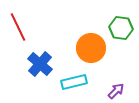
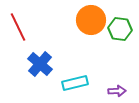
green hexagon: moved 1 px left, 1 px down
orange circle: moved 28 px up
cyan rectangle: moved 1 px right, 1 px down
purple arrow: moved 1 px right; rotated 42 degrees clockwise
